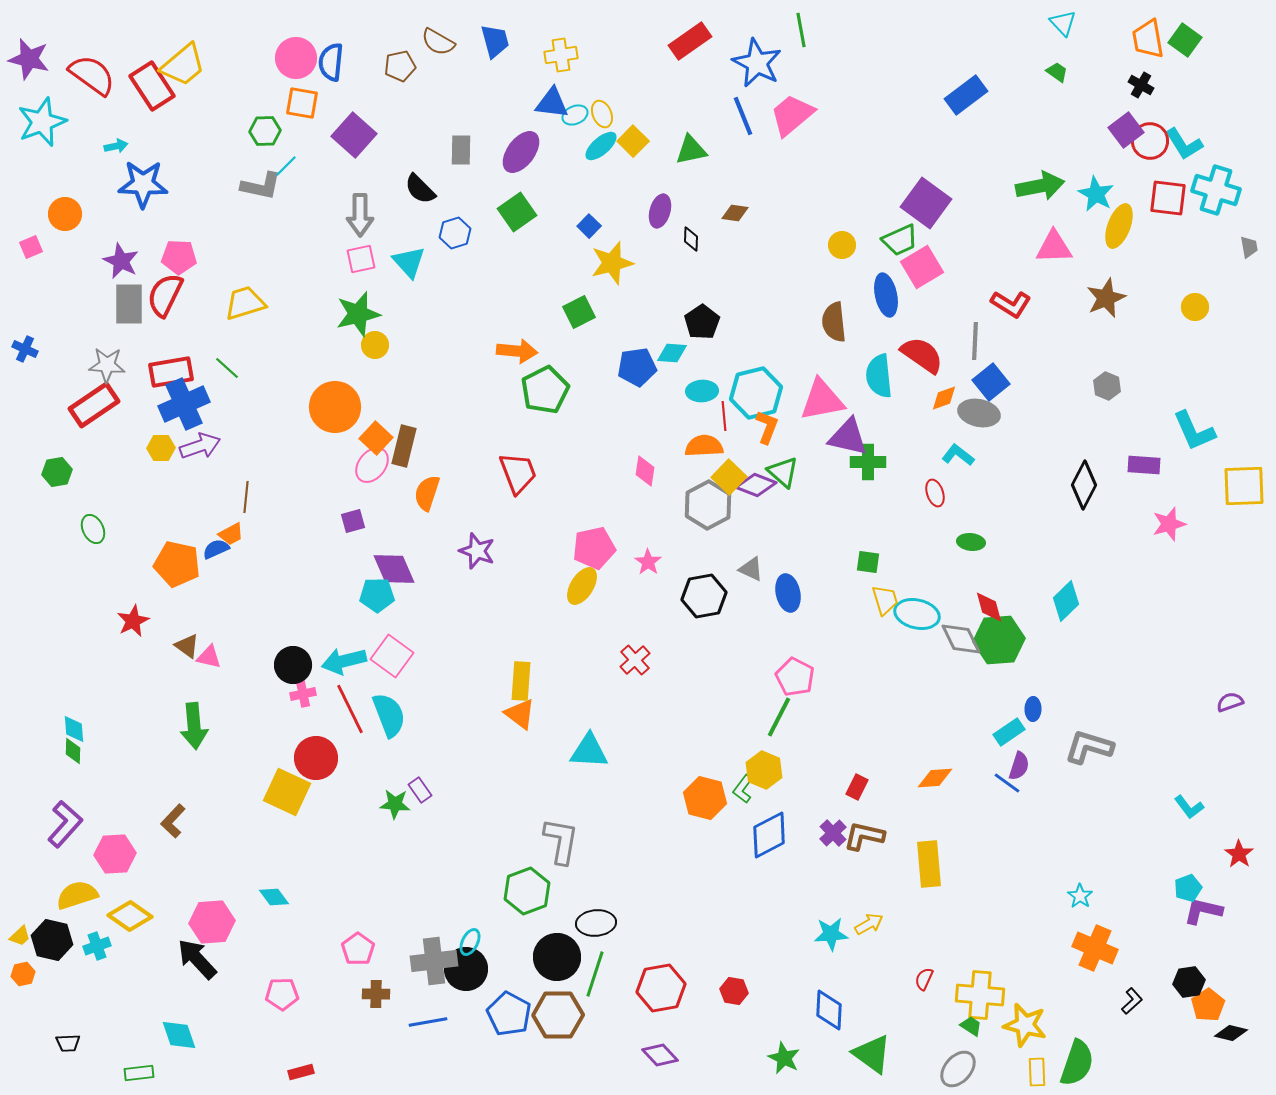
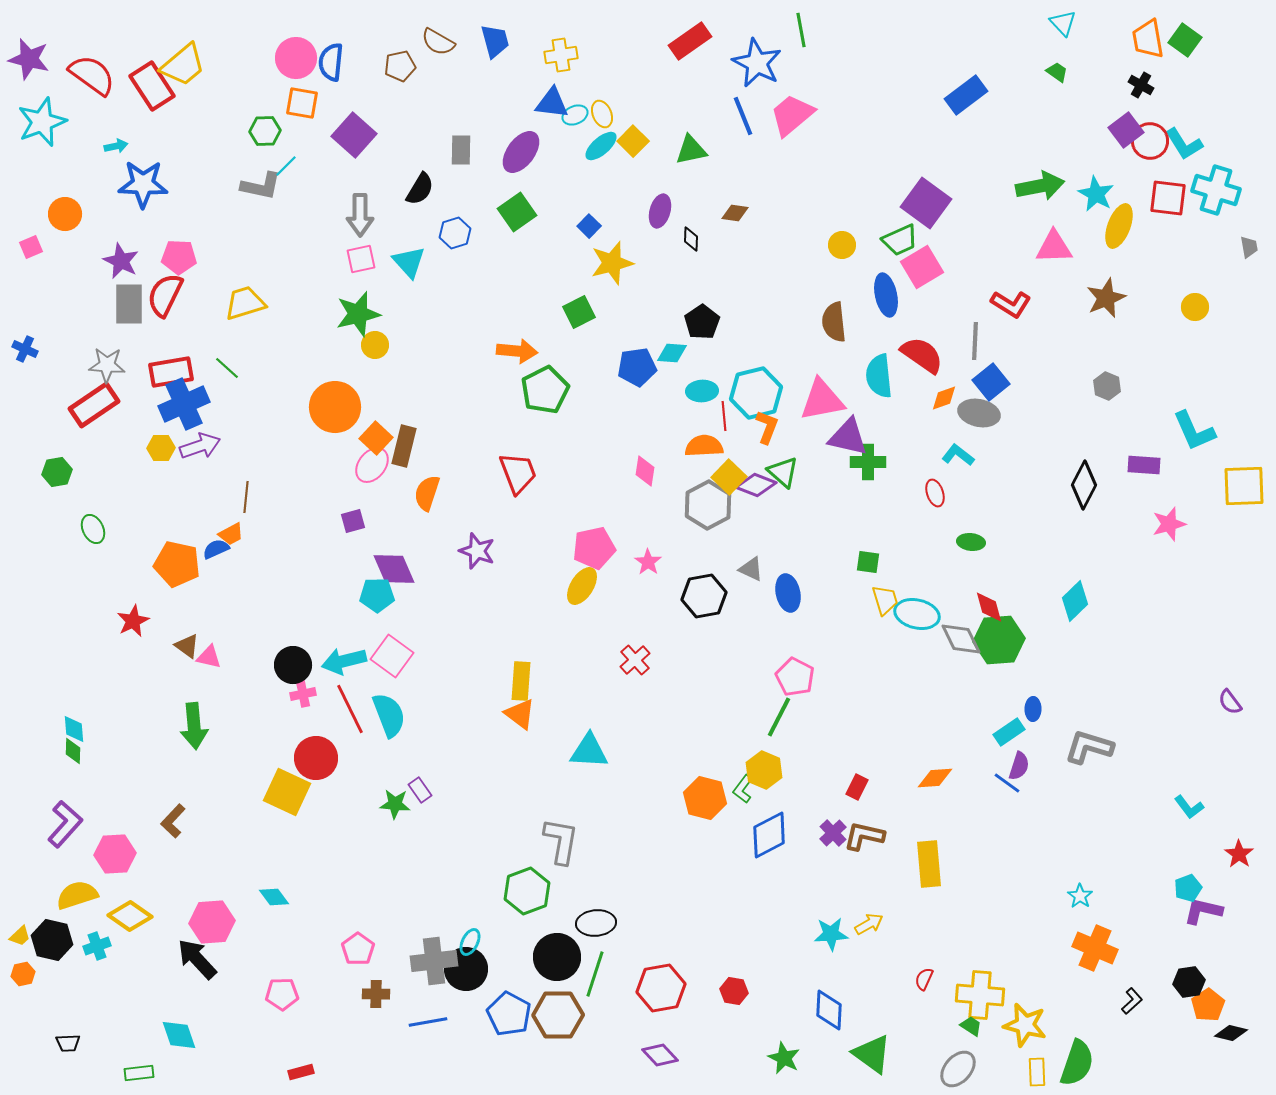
black semicircle at (420, 189): rotated 104 degrees counterclockwise
cyan diamond at (1066, 601): moved 9 px right
purple semicircle at (1230, 702): rotated 108 degrees counterclockwise
